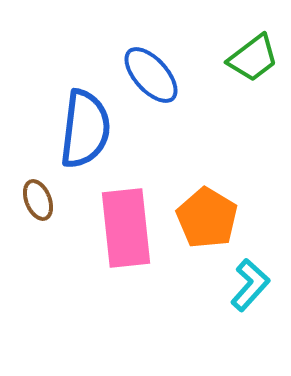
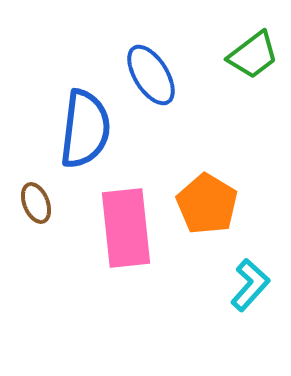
green trapezoid: moved 3 px up
blue ellipse: rotated 10 degrees clockwise
brown ellipse: moved 2 px left, 3 px down
orange pentagon: moved 14 px up
